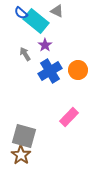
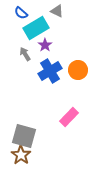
cyan rectangle: moved 7 px down; rotated 70 degrees counterclockwise
